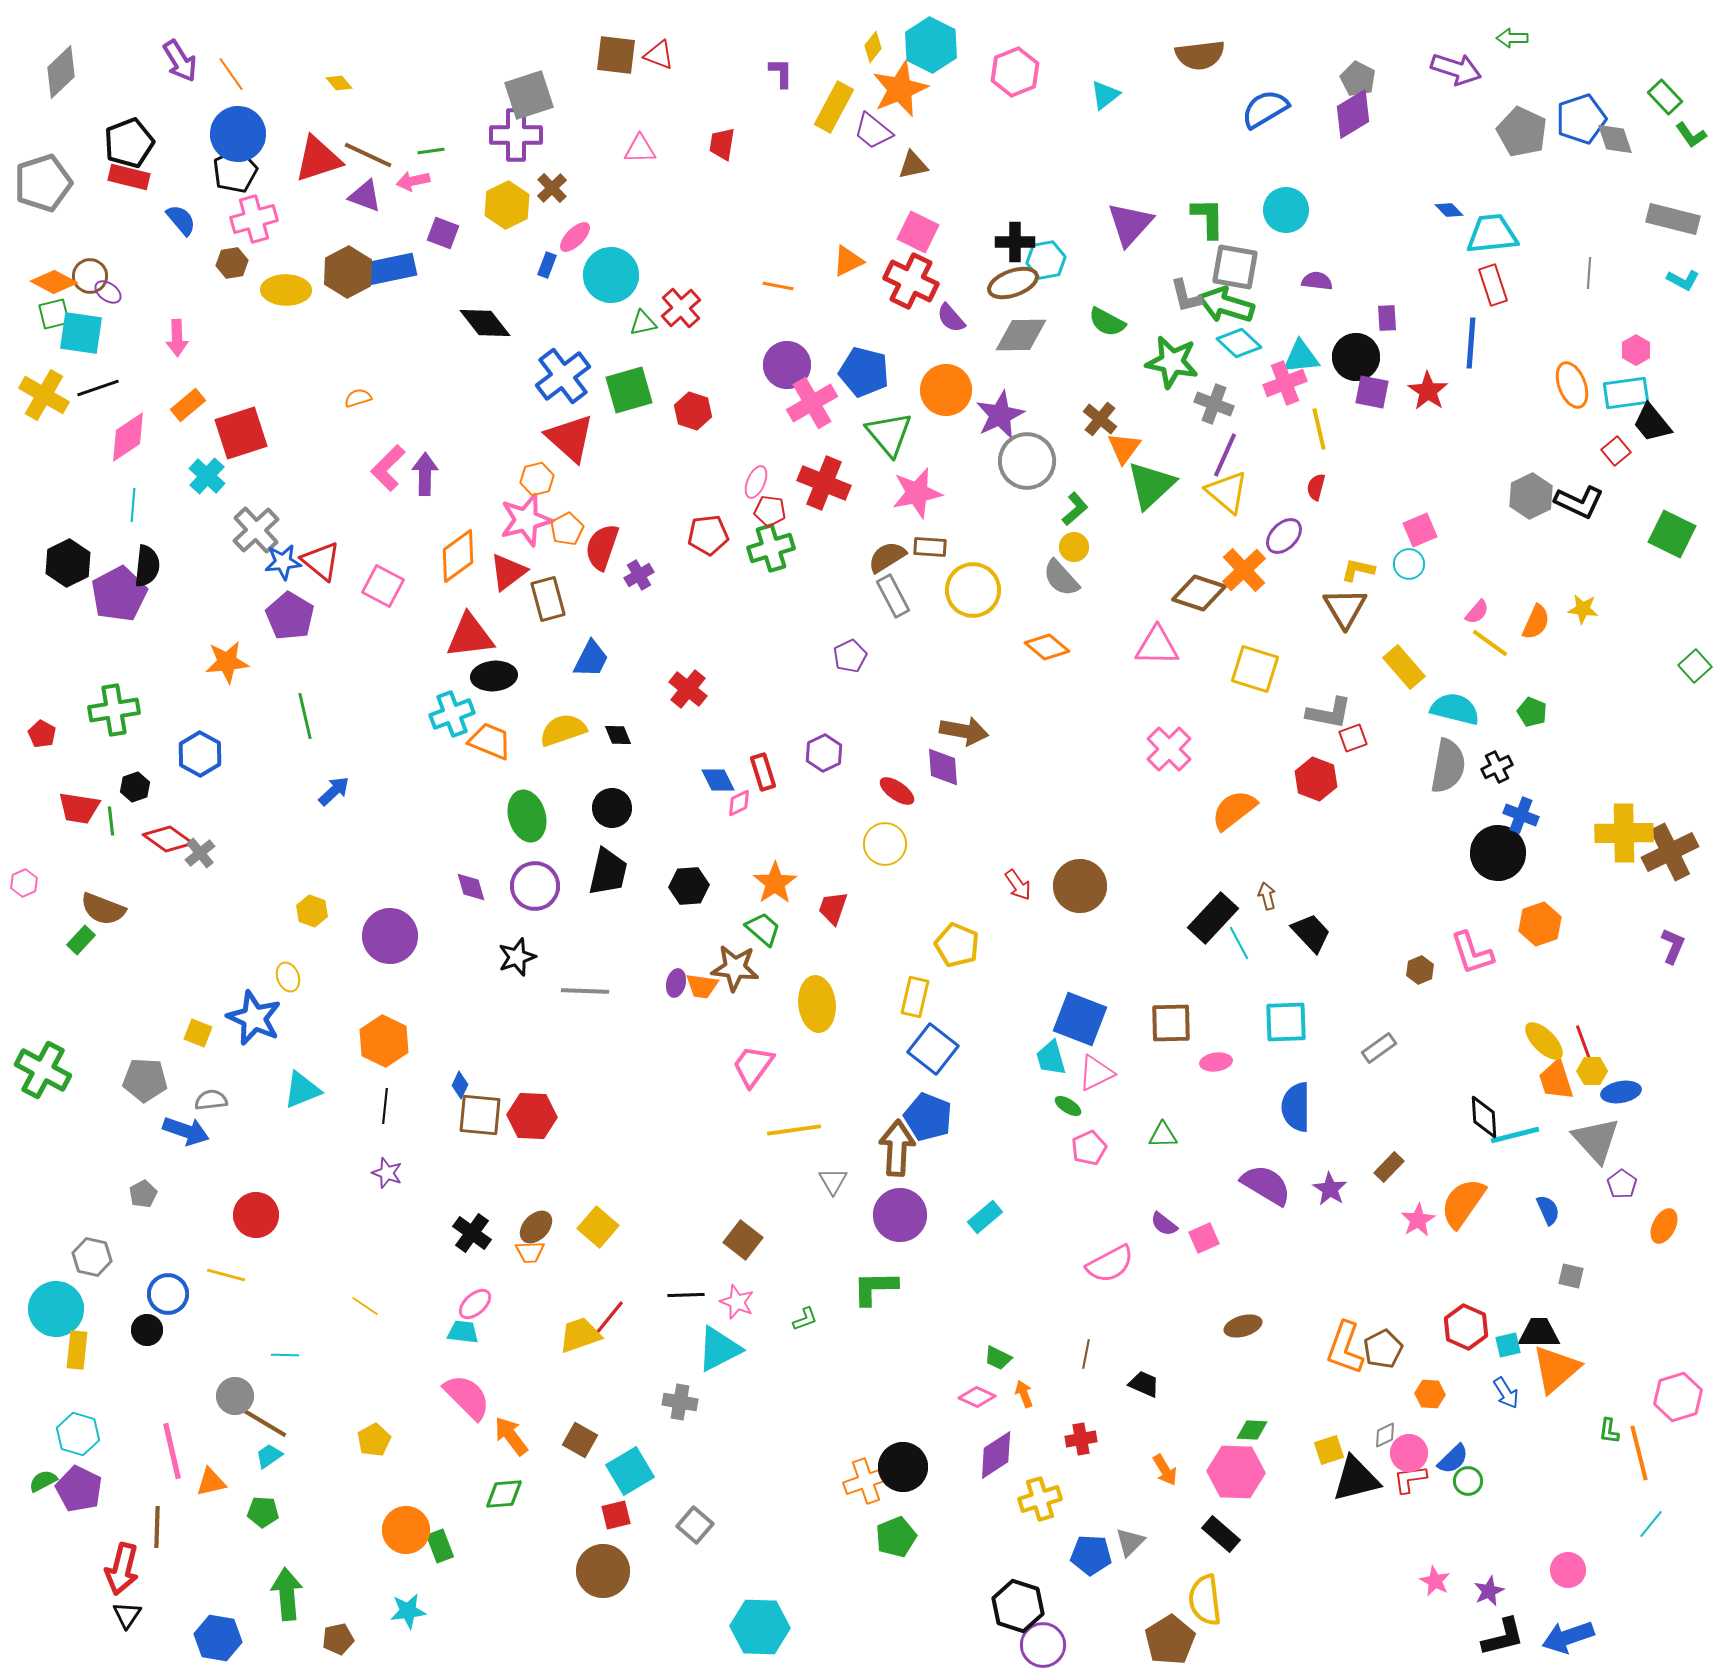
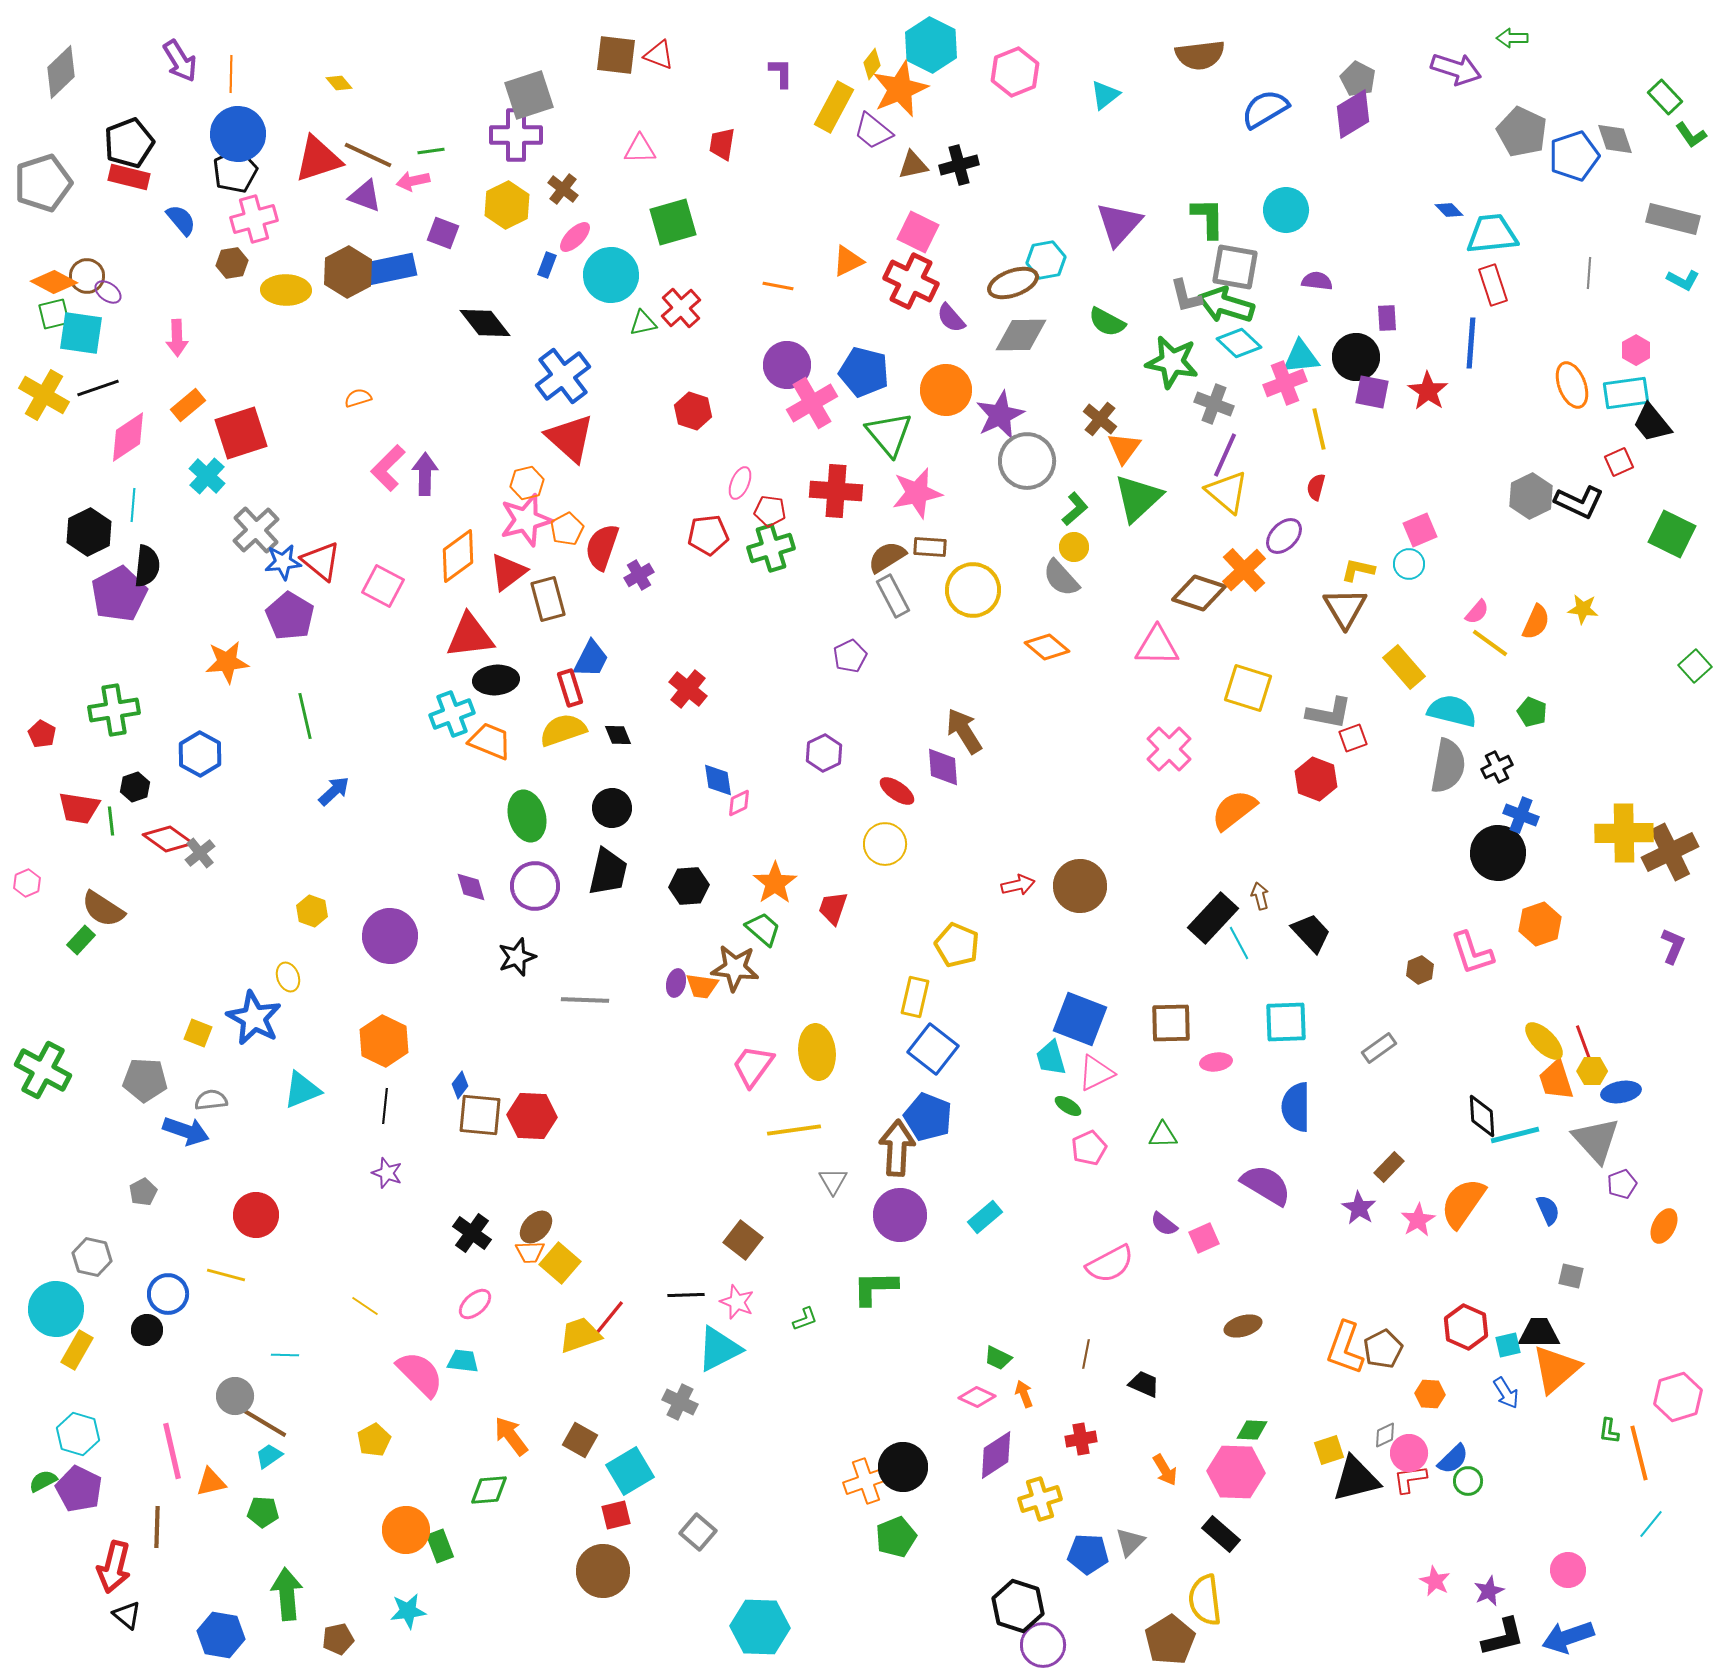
yellow diamond at (873, 47): moved 1 px left, 17 px down
orange line at (231, 74): rotated 36 degrees clockwise
blue pentagon at (1581, 119): moved 7 px left, 37 px down
brown cross at (552, 188): moved 11 px right, 1 px down; rotated 8 degrees counterclockwise
purple triangle at (1130, 224): moved 11 px left
black cross at (1015, 242): moved 56 px left, 77 px up; rotated 15 degrees counterclockwise
brown circle at (90, 276): moved 3 px left
green square at (629, 390): moved 44 px right, 168 px up
red square at (1616, 451): moved 3 px right, 11 px down; rotated 16 degrees clockwise
orange hexagon at (537, 479): moved 10 px left, 4 px down
pink ellipse at (756, 482): moved 16 px left, 1 px down
red cross at (824, 483): moved 12 px right, 8 px down; rotated 18 degrees counterclockwise
green triangle at (1151, 485): moved 13 px left, 13 px down
black hexagon at (68, 563): moved 21 px right, 31 px up
yellow square at (1255, 669): moved 7 px left, 19 px down
black ellipse at (494, 676): moved 2 px right, 4 px down
cyan semicircle at (1455, 709): moved 3 px left, 2 px down
brown arrow at (964, 731): rotated 132 degrees counterclockwise
red rectangle at (763, 772): moved 193 px left, 84 px up
blue diamond at (718, 780): rotated 18 degrees clockwise
pink hexagon at (24, 883): moved 3 px right
red arrow at (1018, 885): rotated 68 degrees counterclockwise
brown arrow at (1267, 896): moved 7 px left
brown semicircle at (103, 909): rotated 12 degrees clockwise
gray line at (585, 991): moved 9 px down
yellow ellipse at (817, 1004): moved 48 px down
blue star at (254, 1018): rotated 4 degrees clockwise
blue diamond at (460, 1085): rotated 12 degrees clockwise
black diamond at (1484, 1117): moved 2 px left, 1 px up
purple pentagon at (1622, 1184): rotated 16 degrees clockwise
purple star at (1330, 1189): moved 29 px right, 19 px down
gray pentagon at (143, 1194): moved 2 px up
yellow square at (598, 1227): moved 38 px left, 36 px down
cyan trapezoid at (463, 1332): moved 29 px down
yellow rectangle at (77, 1350): rotated 24 degrees clockwise
pink semicircle at (467, 1397): moved 47 px left, 23 px up
gray cross at (680, 1402): rotated 16 degrees clockwise
green diamond at (504, 1494): moved 15 px left, 4 px up
gray square at (695, 1525): moved 3 px right, 7 px down
blue pentagon at (1091, 1555): moved 3 px left, 1 px up
red arrow at (122, 1569): moved 8 px left, 2 px up
black triangle at (127, 1615): rotated 24 degrees counterclockwise
blue hexagon at (218, 1638): moved 3 px right, 3 px up
